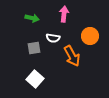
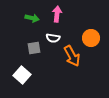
pink arrow: moved 7 px left
orange circle: moved 1 px right, 2 px down
white square: moved 13 px left, 4 px up
